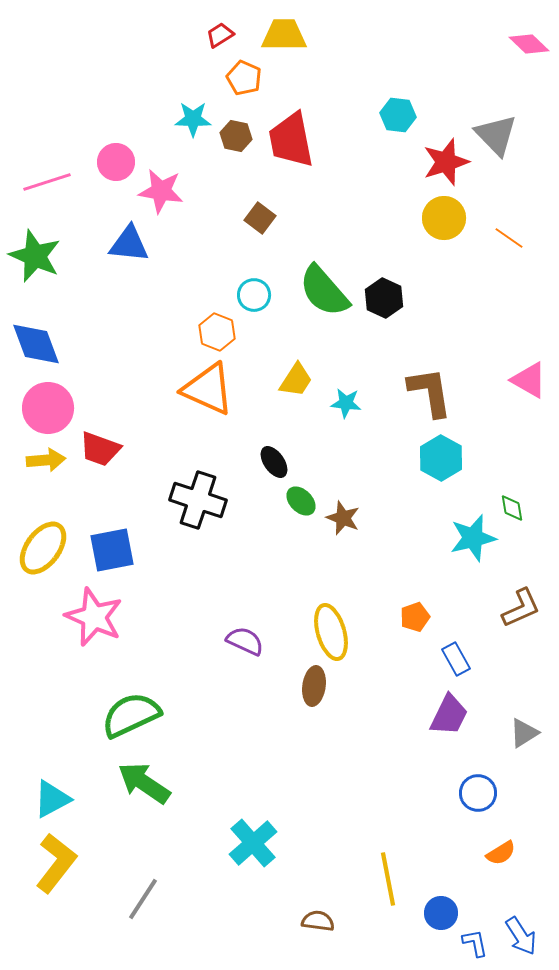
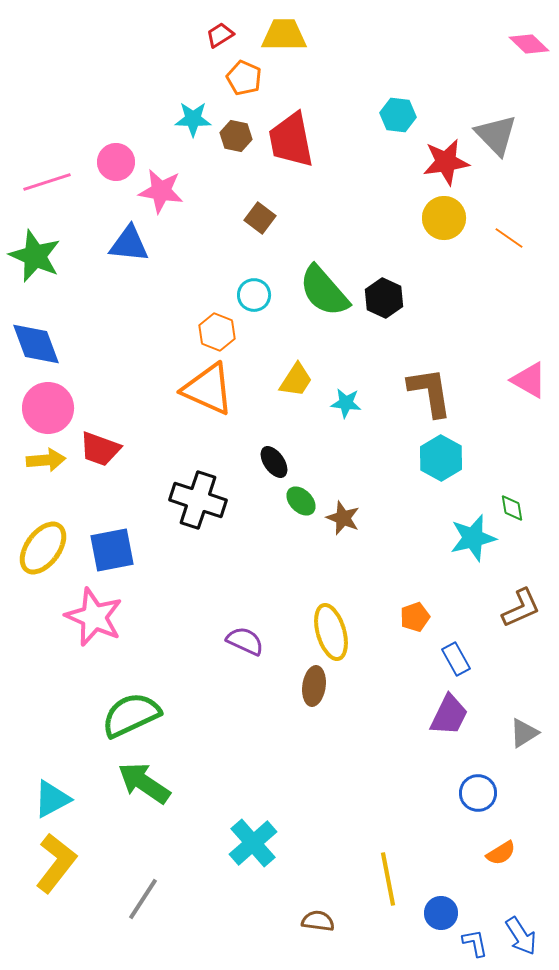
red star at (446, 162): rotated 9 degrees clockwise
